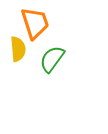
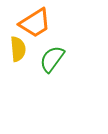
orange trapezoid: rotated 76 degrees clockwise
